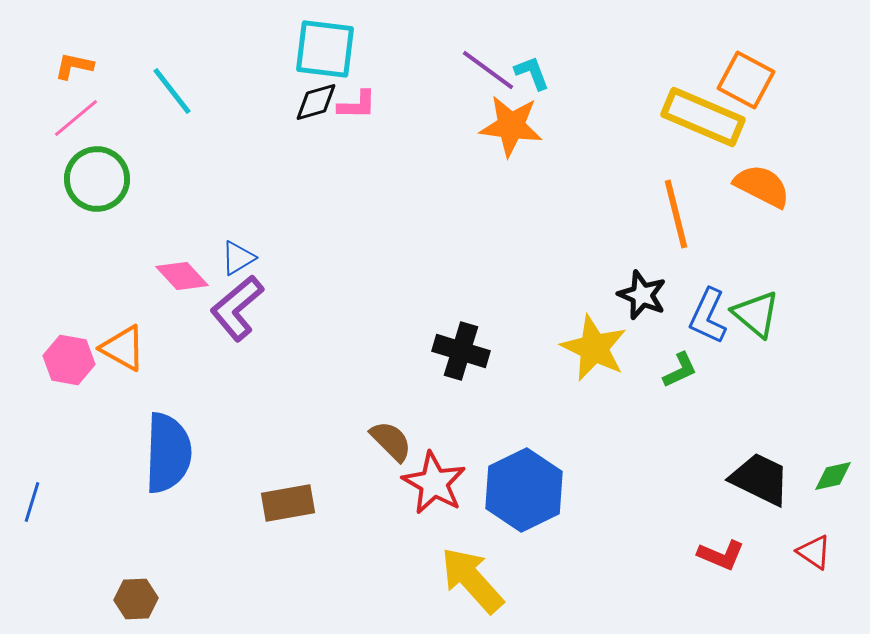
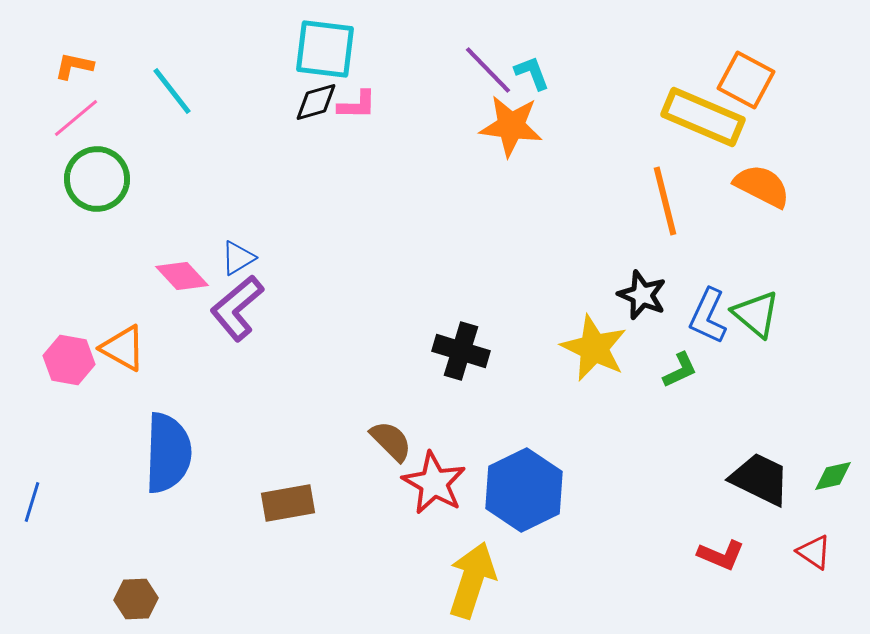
purple line: rotated 10 degrees clockwise
orange line: moved 11 px left, 13 px up
yellow arrow: rotated 60 degrees clockwise
